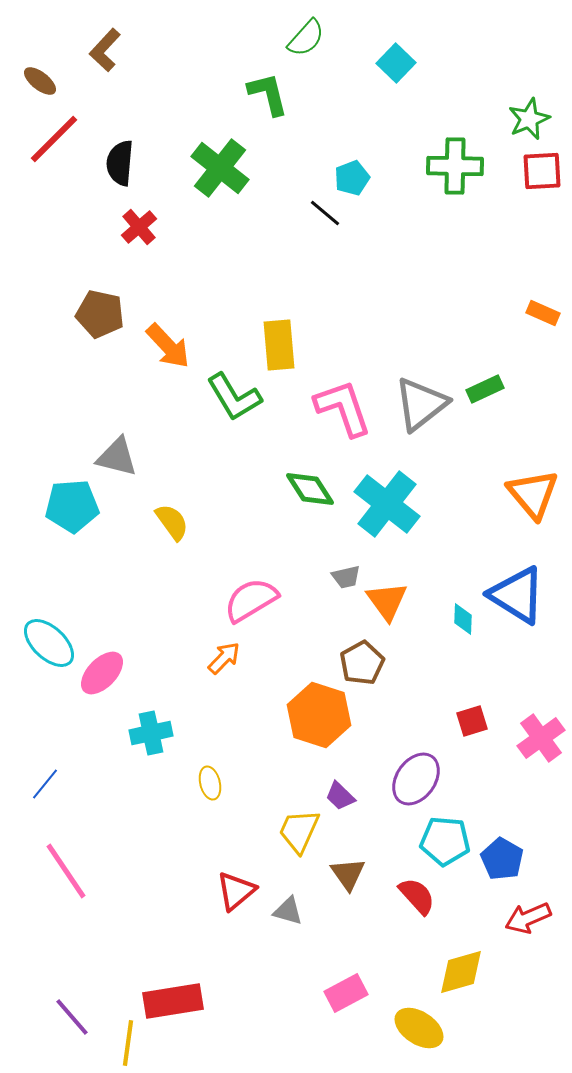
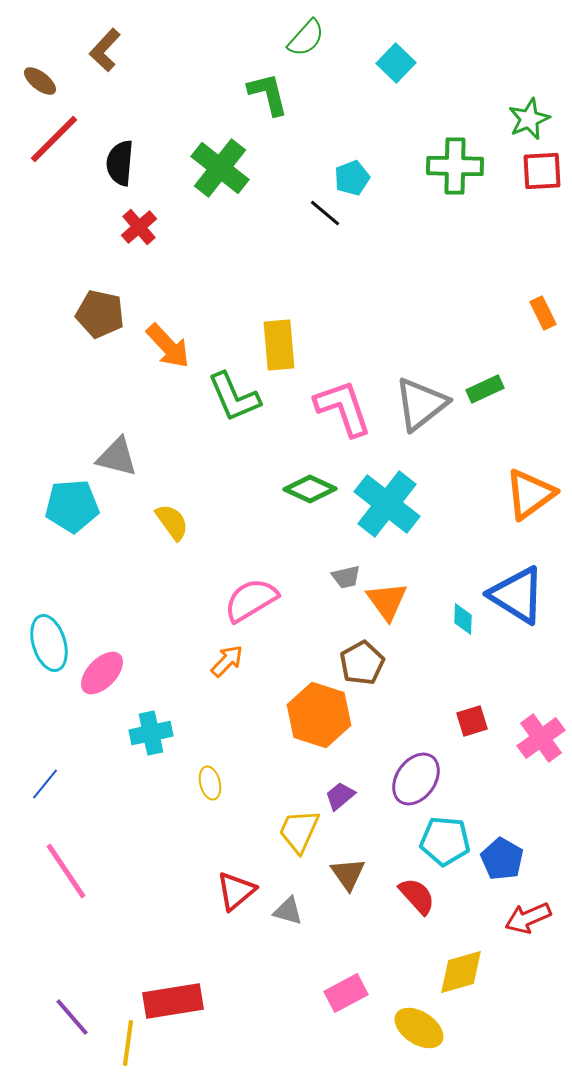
orange rectangle at (543, 313): rotated 40 degrees clockwise
green L-shape at (234, 397): rotated 8 degrees clockwise
green diamond at (310, 489): rotated 33 degrees counterclockwise
orange triangle at (533, 494): moved 3 px left; rotated 34 degrees clockwise
cyan ellipse at (49, 643): rotated 30 degrees clockwise
orange arrow at (224, 658): moved 3 px right, 3 px down
purple trapezoid at (340, 796): rotated 96 degrees clockwise
